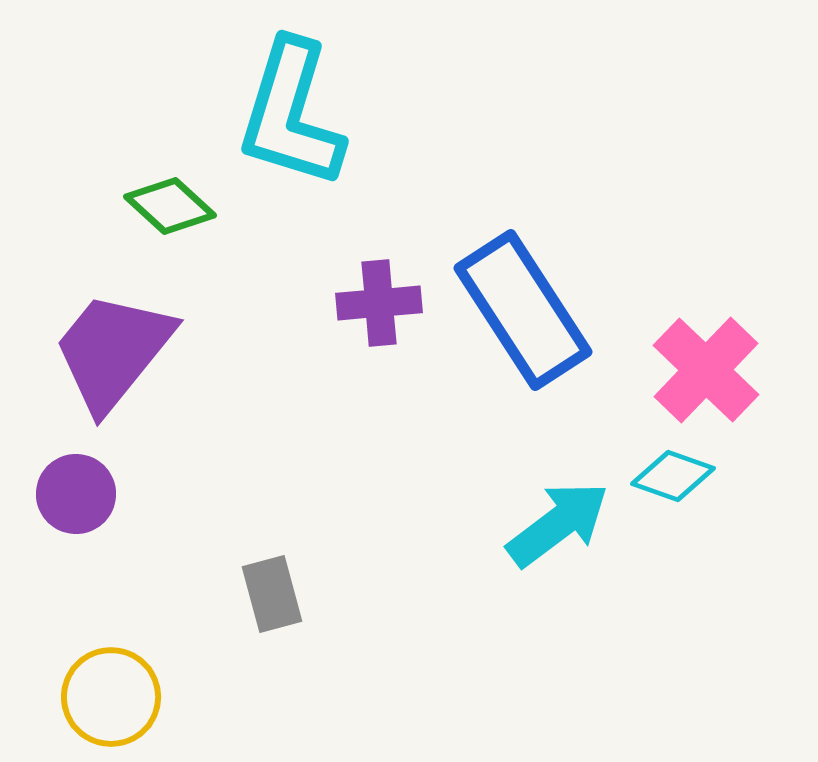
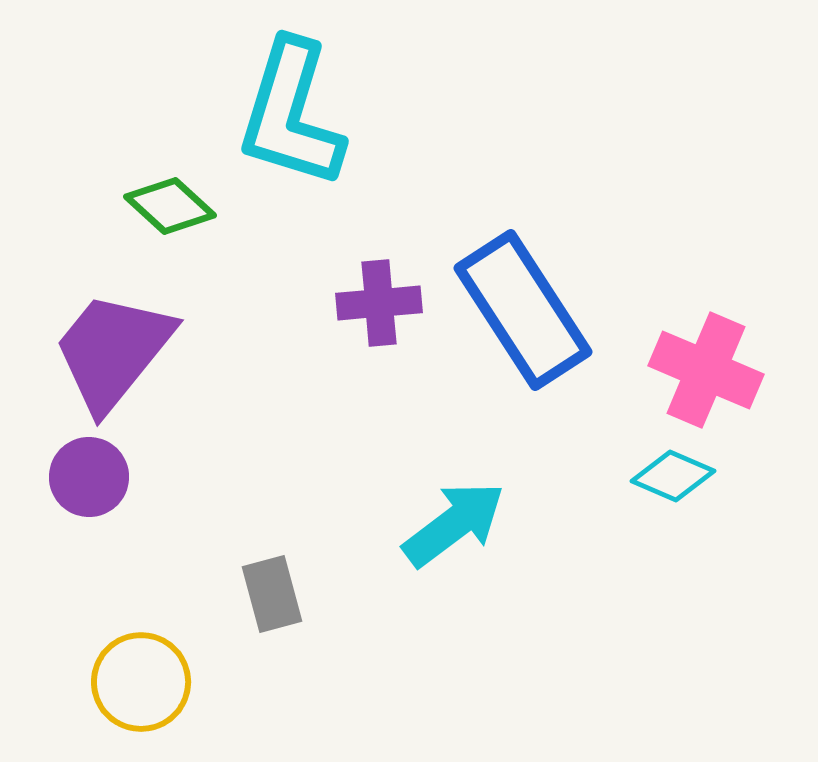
pink cross: rotated 21 degrees counterclockwise
cyan diamond: rotated 4 degrees clockwise
purple circle: moved 13 px right, 17 px up
cyan arrow: moved 104 px left
yellow circle: moved 30 px right, 15 px up
